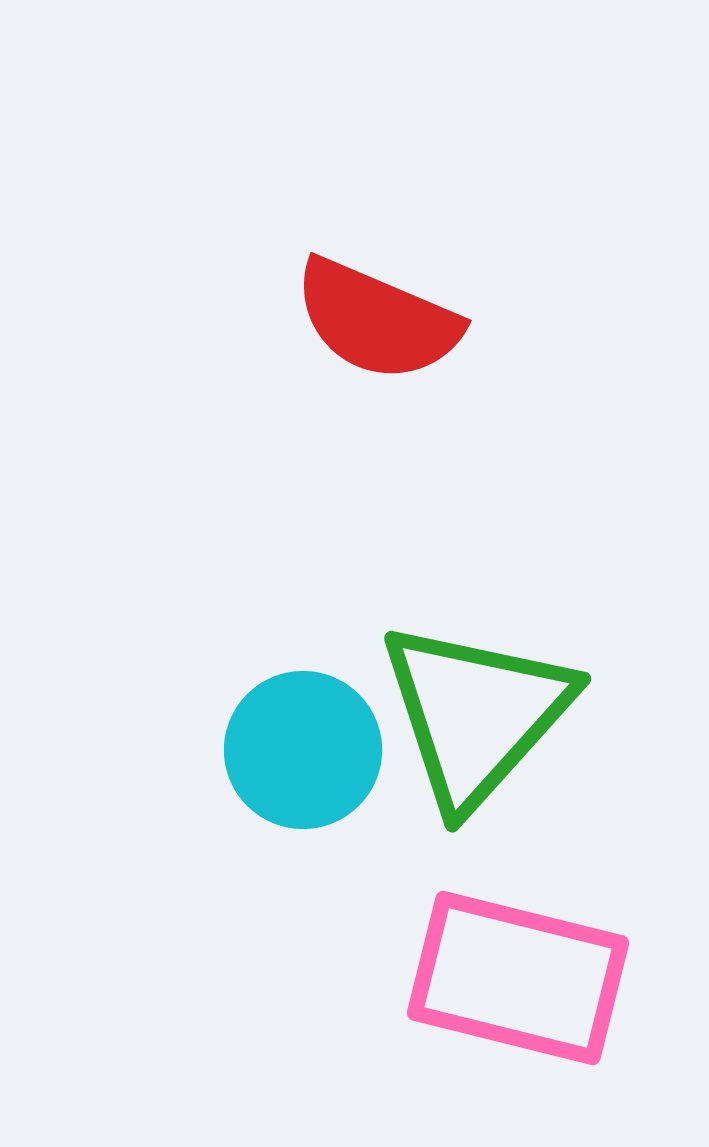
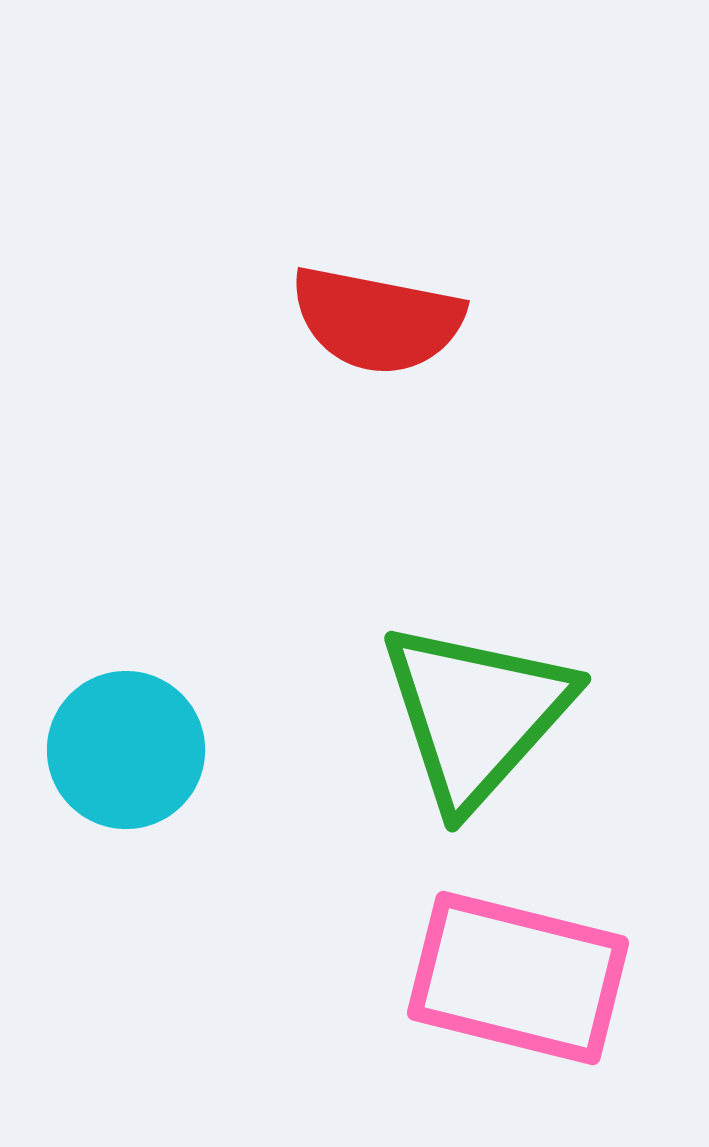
red semicircle: rotated 12 degrees counterclockwise
cyan circle: moved 177 px left
